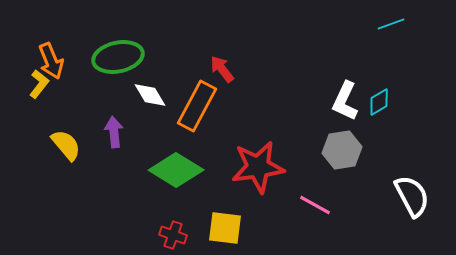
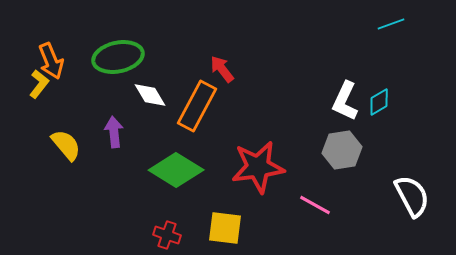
red cross: moved 6 px left
